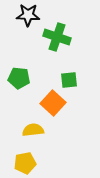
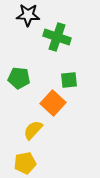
yellow semicircle: rotated 40 degrees counterclockwise
